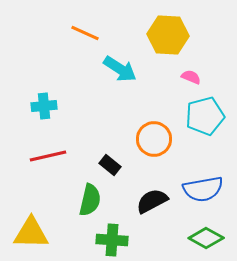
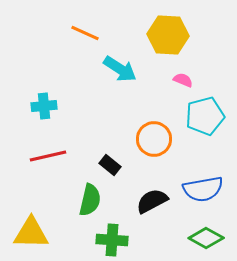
pink semicircle: moved 8 px left, 3 px down
